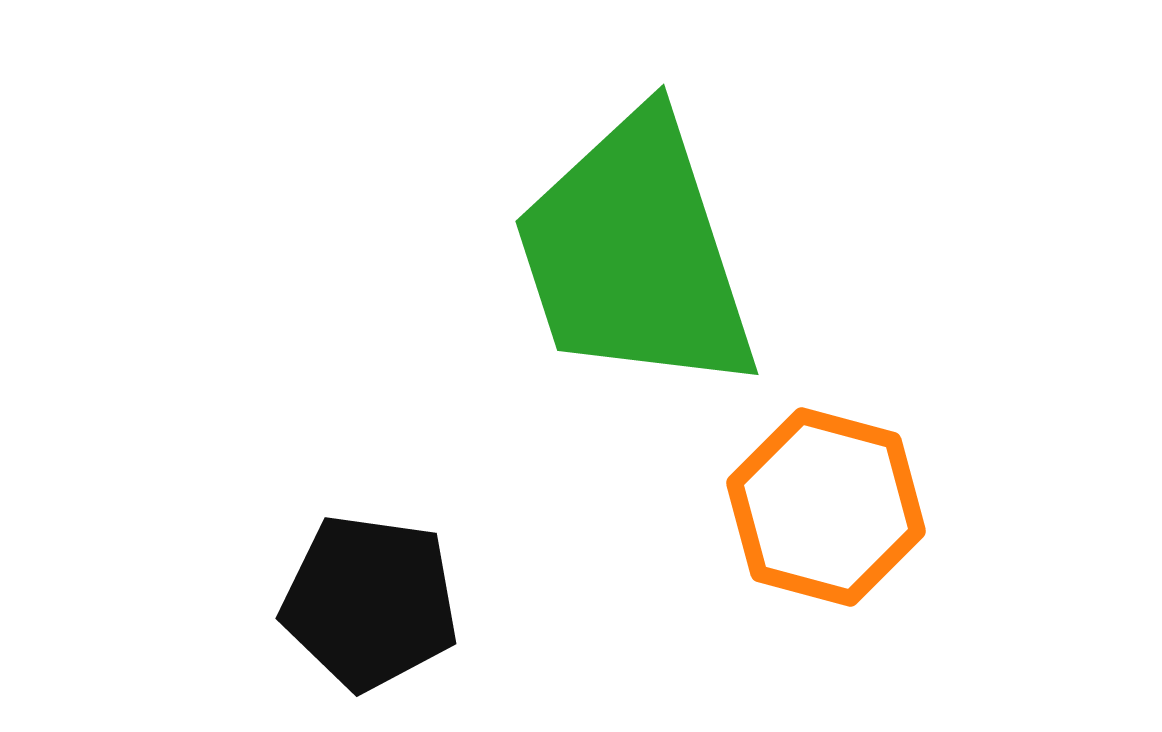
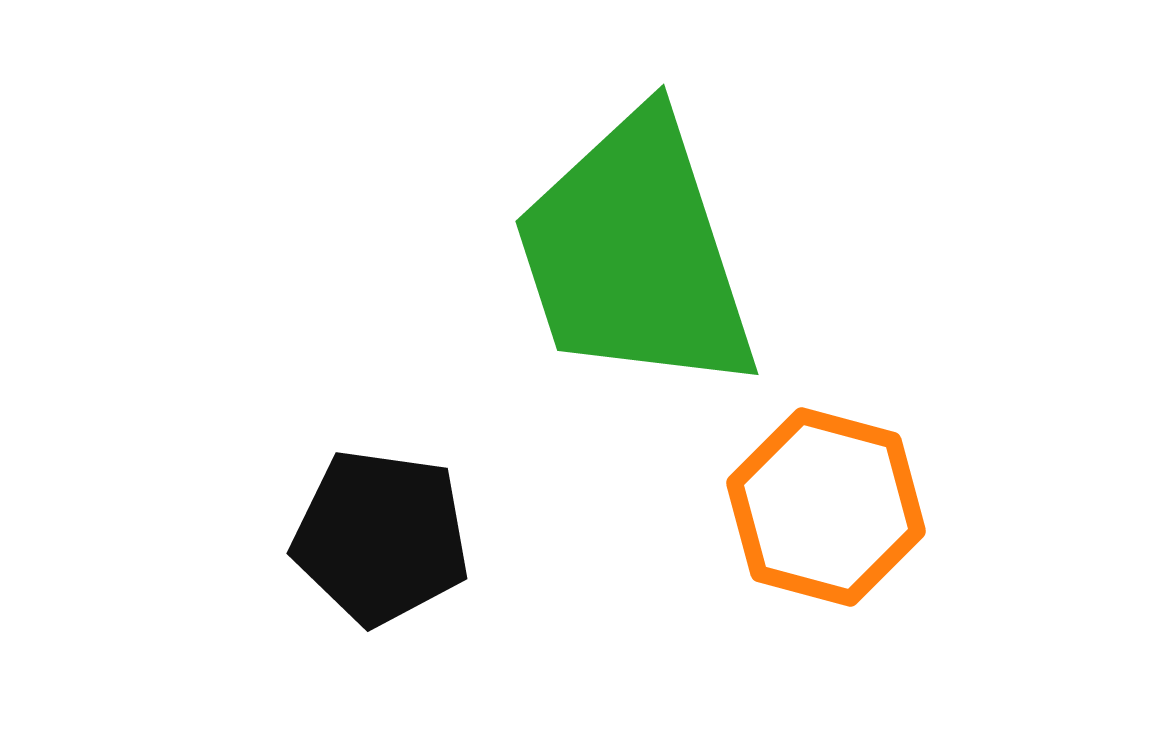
black pentagon: moved 11 px right, 65 px up
